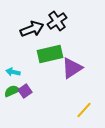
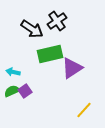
black arrow: rotated 55 degrees clockwise
